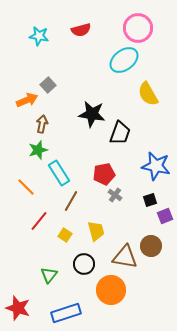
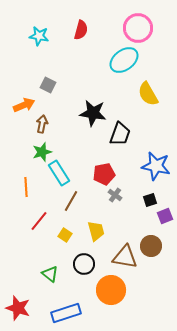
red semicircle: rotated 60 degrees counterclockwise
gray square: rotated 21 degrees counterclockwise
orange arrow: moved 3 px left, 5 px down
black star: moved 1 px right, 1 px up
black trapezoid: moved 1 px down
green star: moved 4 px right, 2 px down
orange line: rotated 42 degrees clockwise
green triangle: moved 1 px right, 1 px up; rotated 30 degrees counterclockwise
